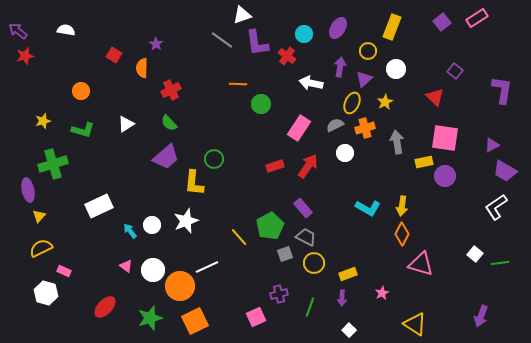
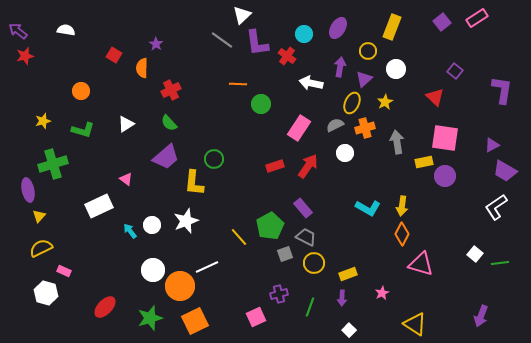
white triangle at (242, 15): rotated 24 degrees counterclockwise
pink triangle at (126, 266): moved 87 px up
